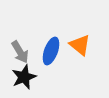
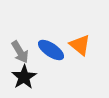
blue ellipse: moved 1 px up; rotated 76 degrees counterclockwise
black star: rotated 10 degrees counterclockwise
